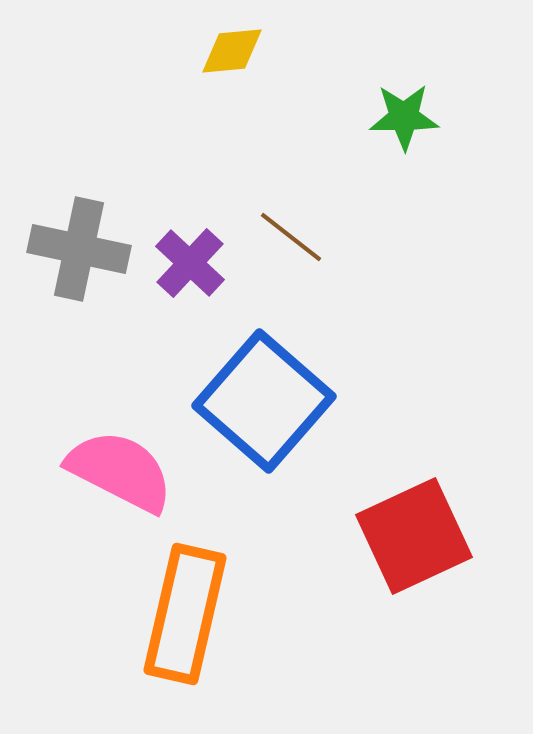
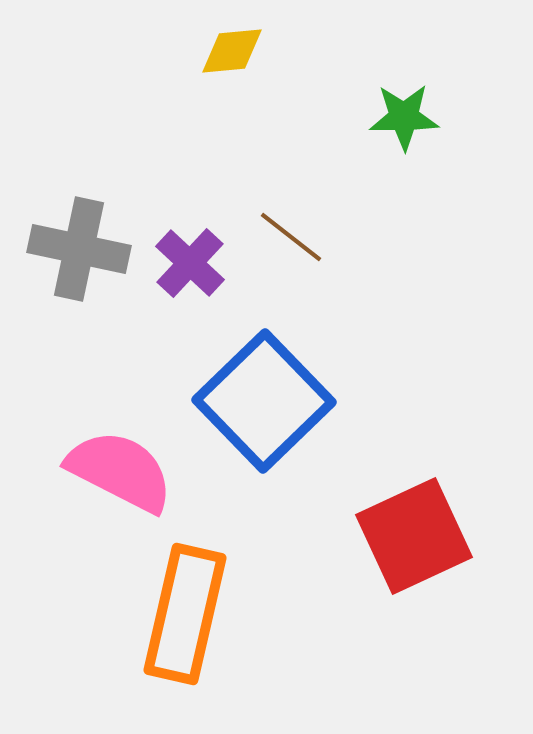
blue square: rotated 5 degrees clockwise
